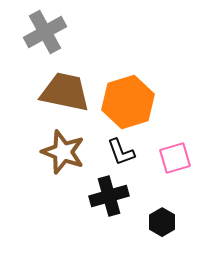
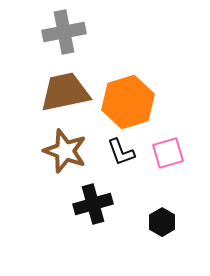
gray cross: moved 19 px right; rotated 18 degrees clockwise
brown trapezoid: rotated 24 degrees counterclockwise
brown star: moved 2 px right, 1 px up
pink square: moved 7 px left, 5 px up
black cross: moved 16 px left, 8 px down
